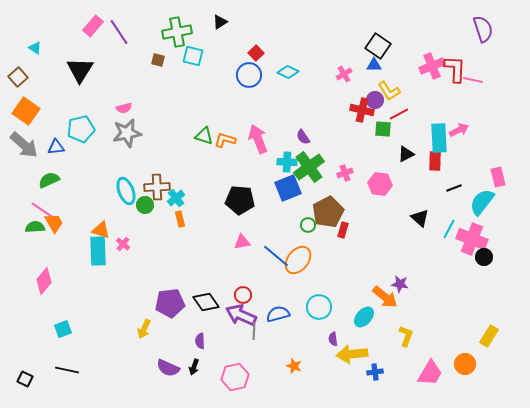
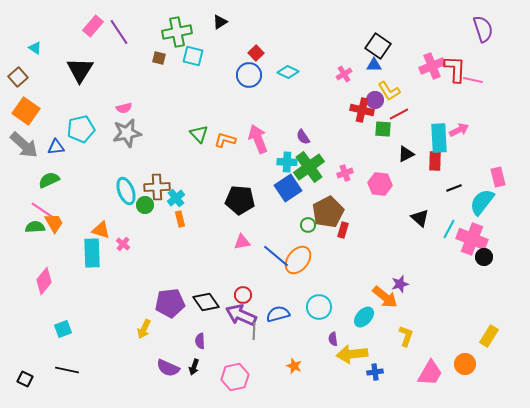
brown square at (158, 60): moved 1 px right, 2 px up
green triangle at (204, 136): moved 5 px left, 2 px up; rotated 30 degrees clockwise
blue square at (288, 188): rotated 12 degrees counterclockwise
cyan rectangle at (98, 251): moved 6 px left, 2 px down
purple star at (400, 284): rotated 24 degrees counterclockwise
